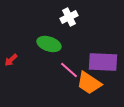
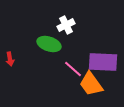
white cross: moved 3 px left, 8 px down
red arrow: moved 1 px left, 1 px up; rotated 56 degrees counterclockwise
pink line: moved 4 px right, 1 px up
orange trapezoid: moved 2 px right, 1 px down; rotated 20 degrees clockwise
